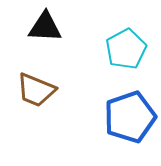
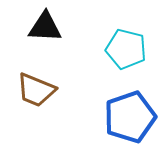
cyan pentagon: rotated 30 degrees counterclockwise
